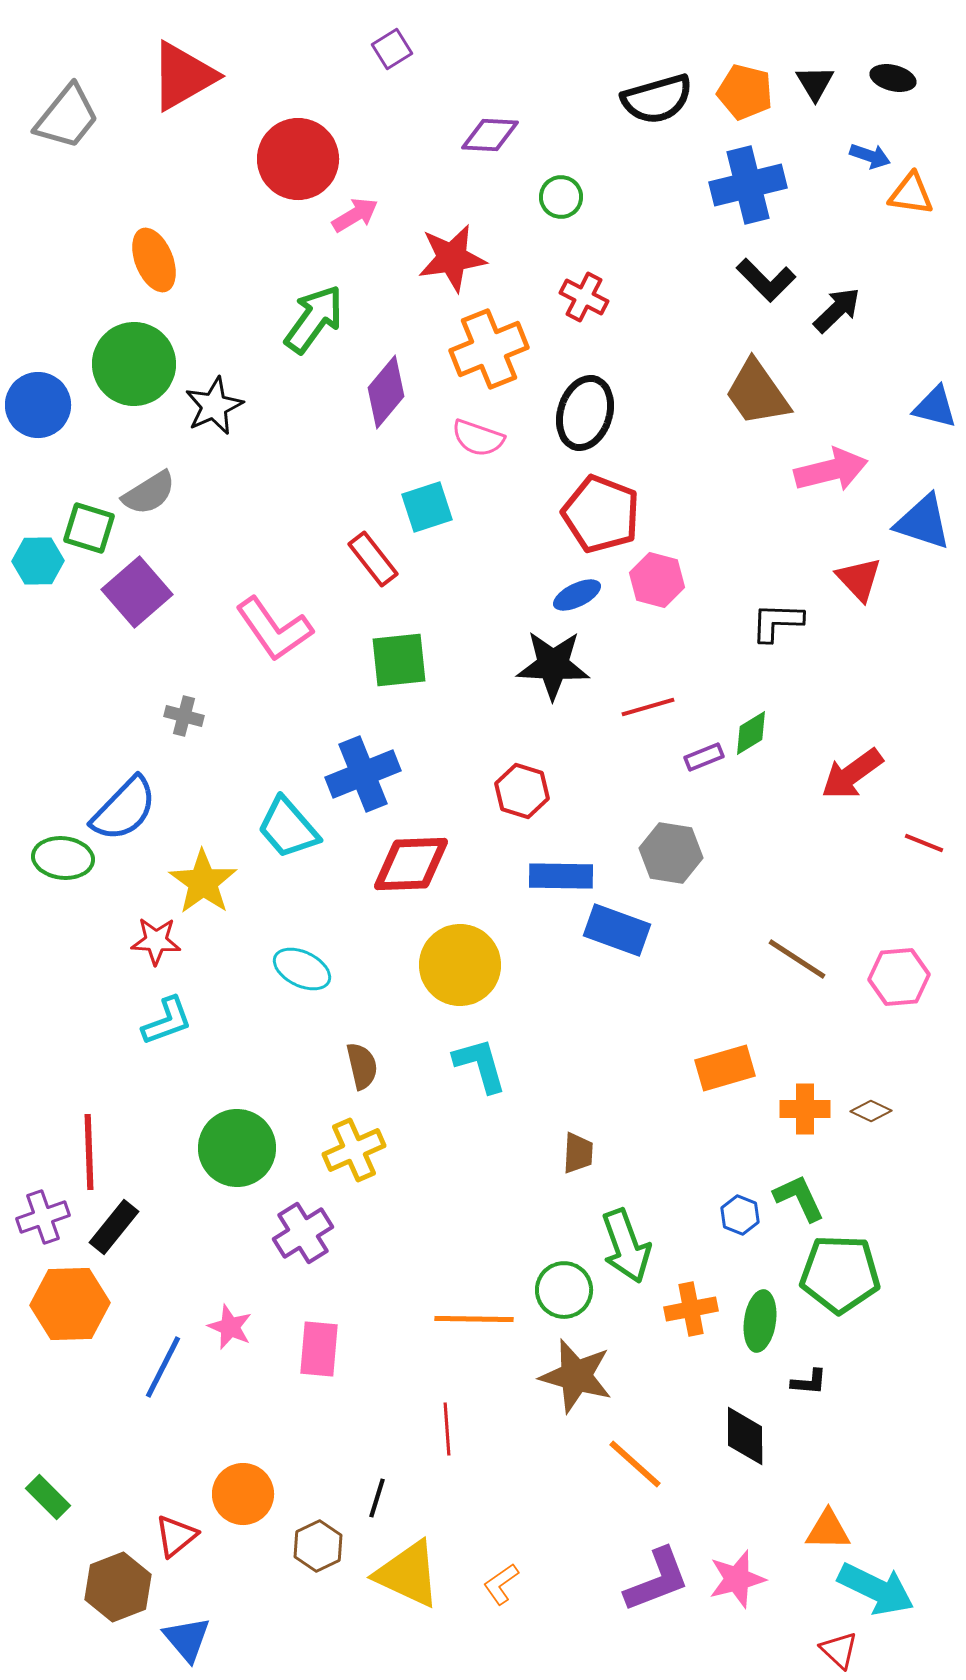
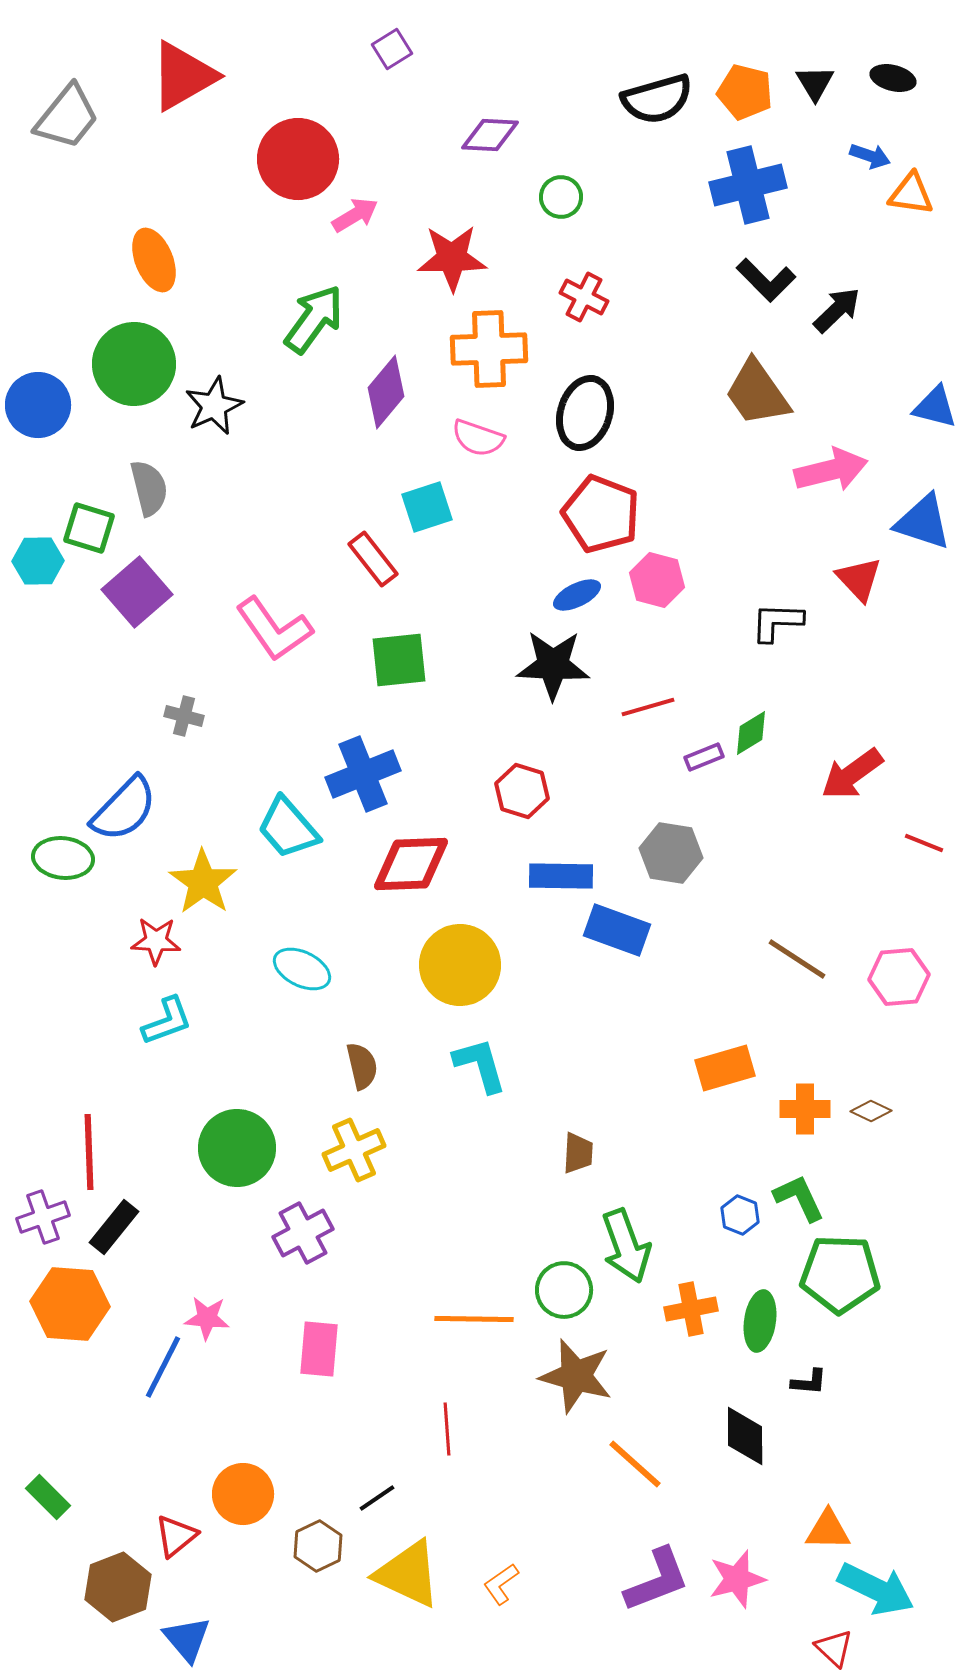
red star at (452, 258): rotated 8 degrees clockwise
orange cross at (489, 349): rotated 20 degrees clockwise
gray semicircle at (149, 493): moved 5 px up; rotated 72 degrees counterclockwise
purple cross at (303, 1233): rotated 4 degrees clockwise
orange hexagon at (70, 1304): rotated 6 degrees clockwise
pink star at (230, 1327): moved 23 px left, 9 px up; rotated 18 degrees counterclockwise
black line at (377, 1498): rotated 39 degrees clockwise
red triangle at (839, 1650): moved 5 px left, 2 px up
